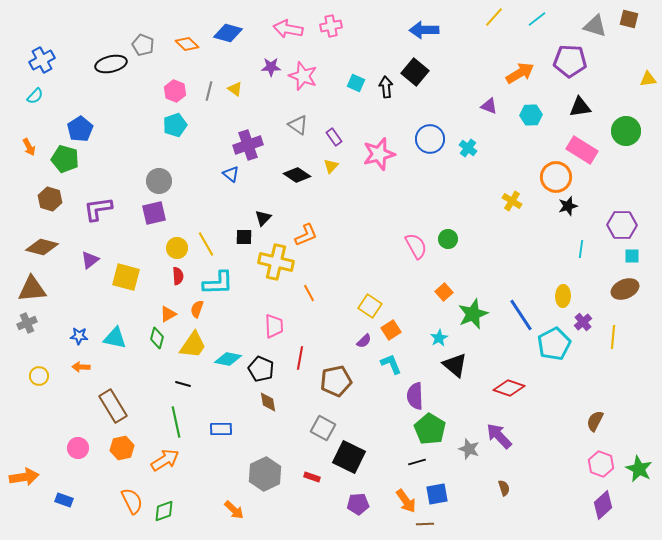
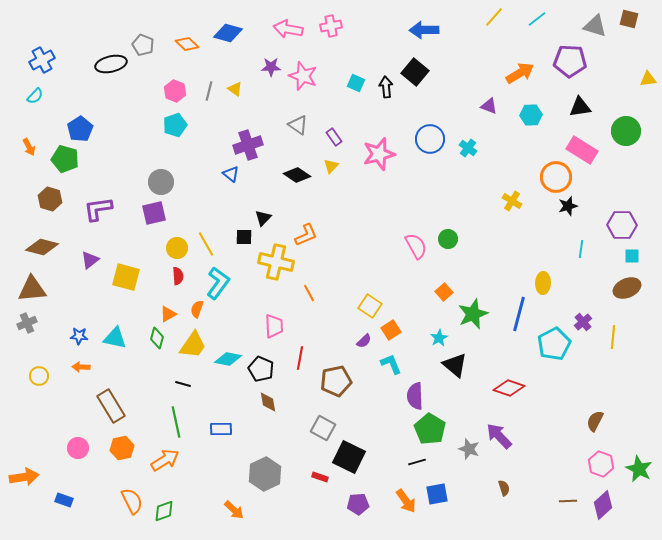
gray circle at (159, 181): moved 2 px right, 1 px down
cyan L-shape at (218, 283): rotated 52 degrees counterclockwise
brown ellipse at (625, 289): moved 2 px right, 1 px up
yellow ellipse at (563, 296): moved 20 px left, 13 px up
blue line at (521, 315): moved 2 px left, 1 px up; rotated 48 degrees clockwise
brown rectangle at (113, 406): moved 2 px left
red rectangle at (312, 477): moved 8 px right
brown line at (425, 524): moved 143 px right, 23 px up
